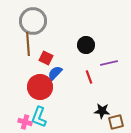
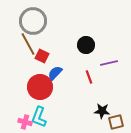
brown line: rotated 25 degrees counterclockwise
red square: moved 4 px left, 2 px up
